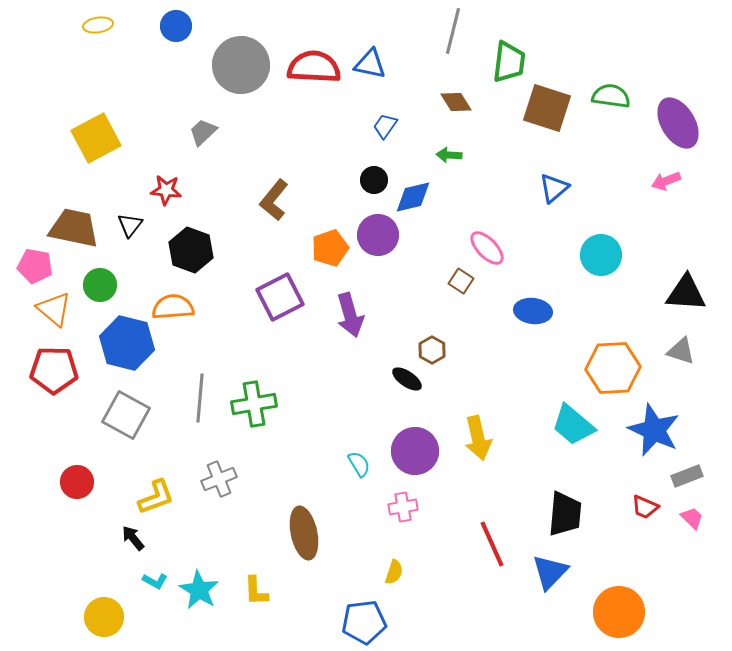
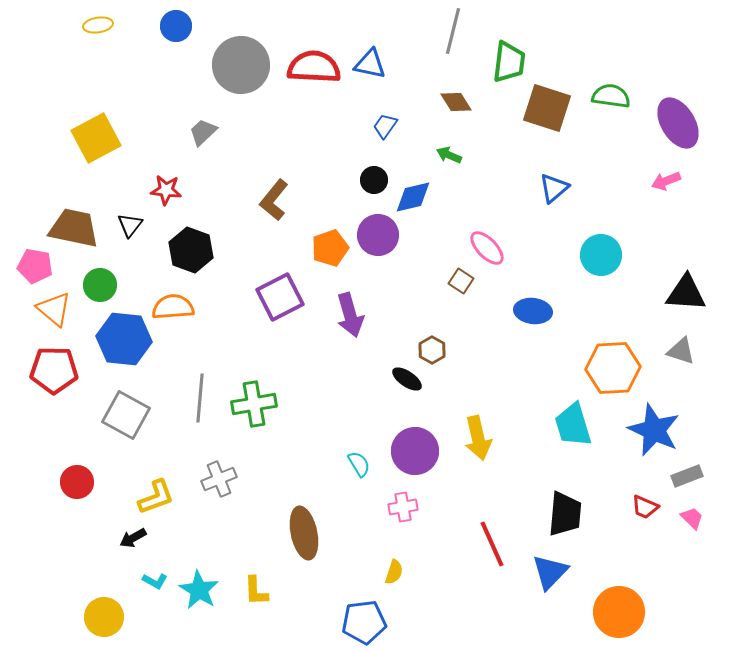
green arrow at (449, 155): rotated 20 degrees clockwise
blue hexagon at (127, 343): moved 3 px left, 4 px up; rotated 8 degrees counterclockwise
cyan trapezoid at (573, 425): rotated 33 degrees clockwise
black arrow at (133, 538): rotated 80 degrees counterclockwise
